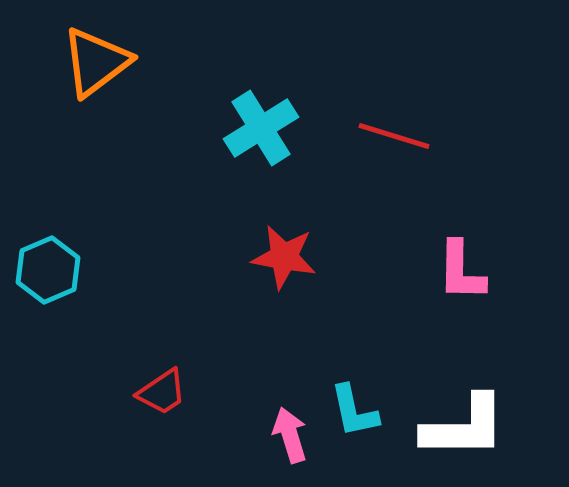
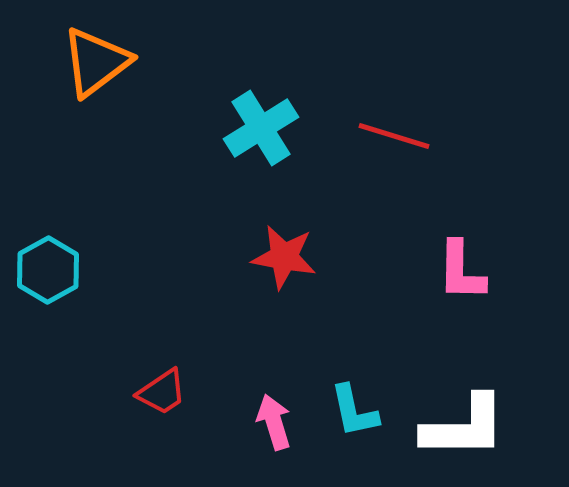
cyan hexagon: rotated 6 degrees counterclockwise
pink arrow: moved 16 px left, 13 px up
